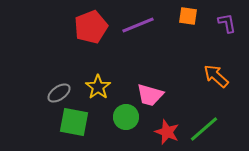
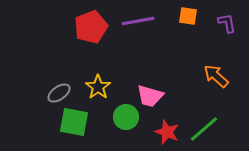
purple line: moved 4 px up; rotated 12 degrees clockwise
pink trapezoid: moved 1 px down
